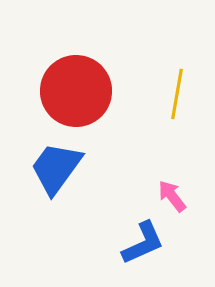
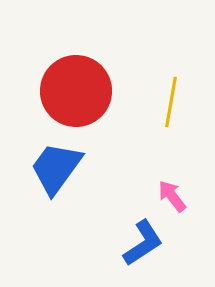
yellow line: moved 6 px left, 8 px down
blue L-shape: rotated 9 degrees counterclockwise
